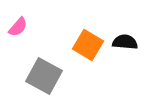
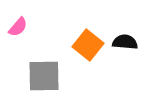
orange square: rotated 8 degrees clockwise
gray square: rotated 30 degrees counterclockwise
